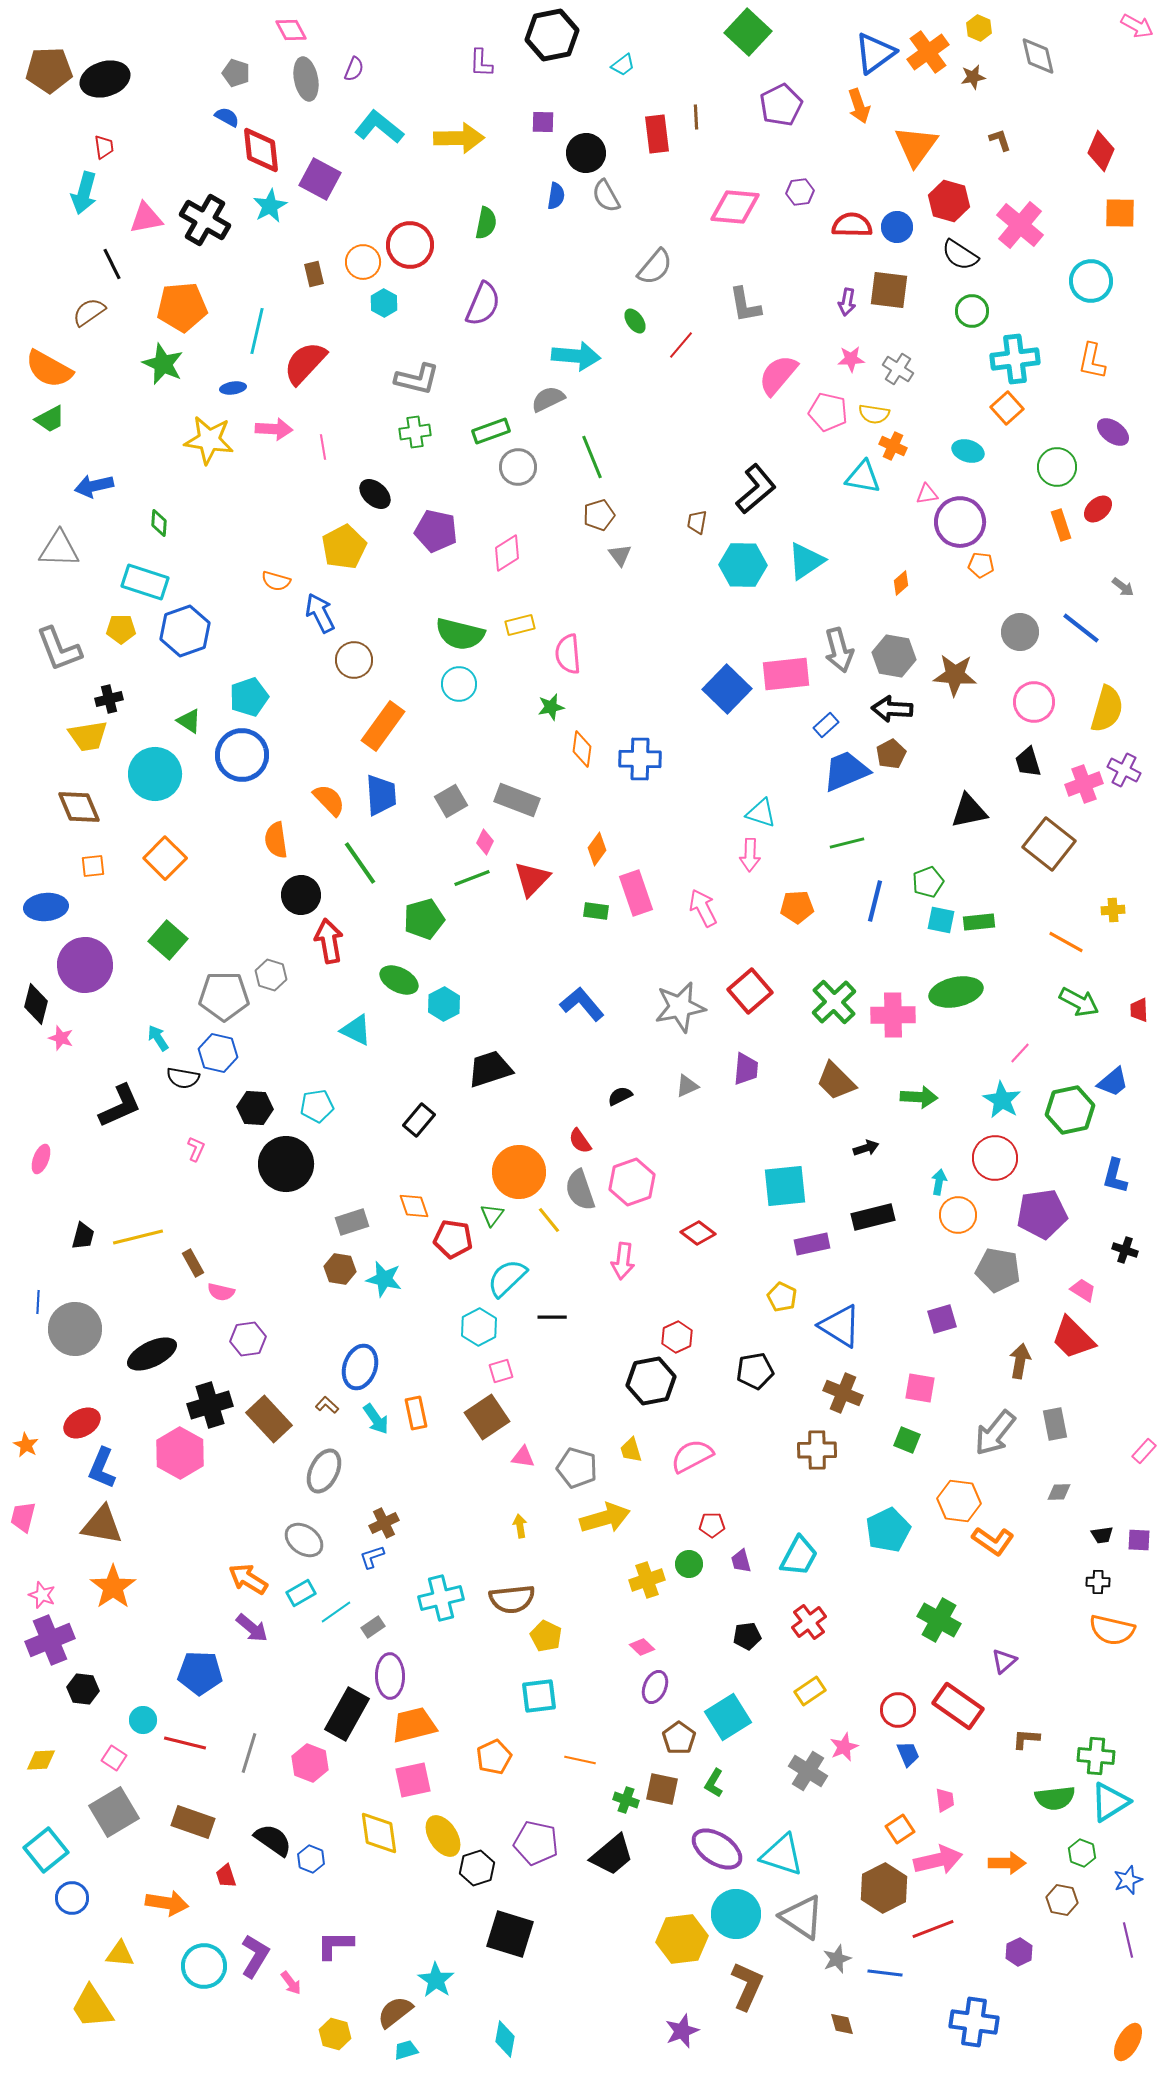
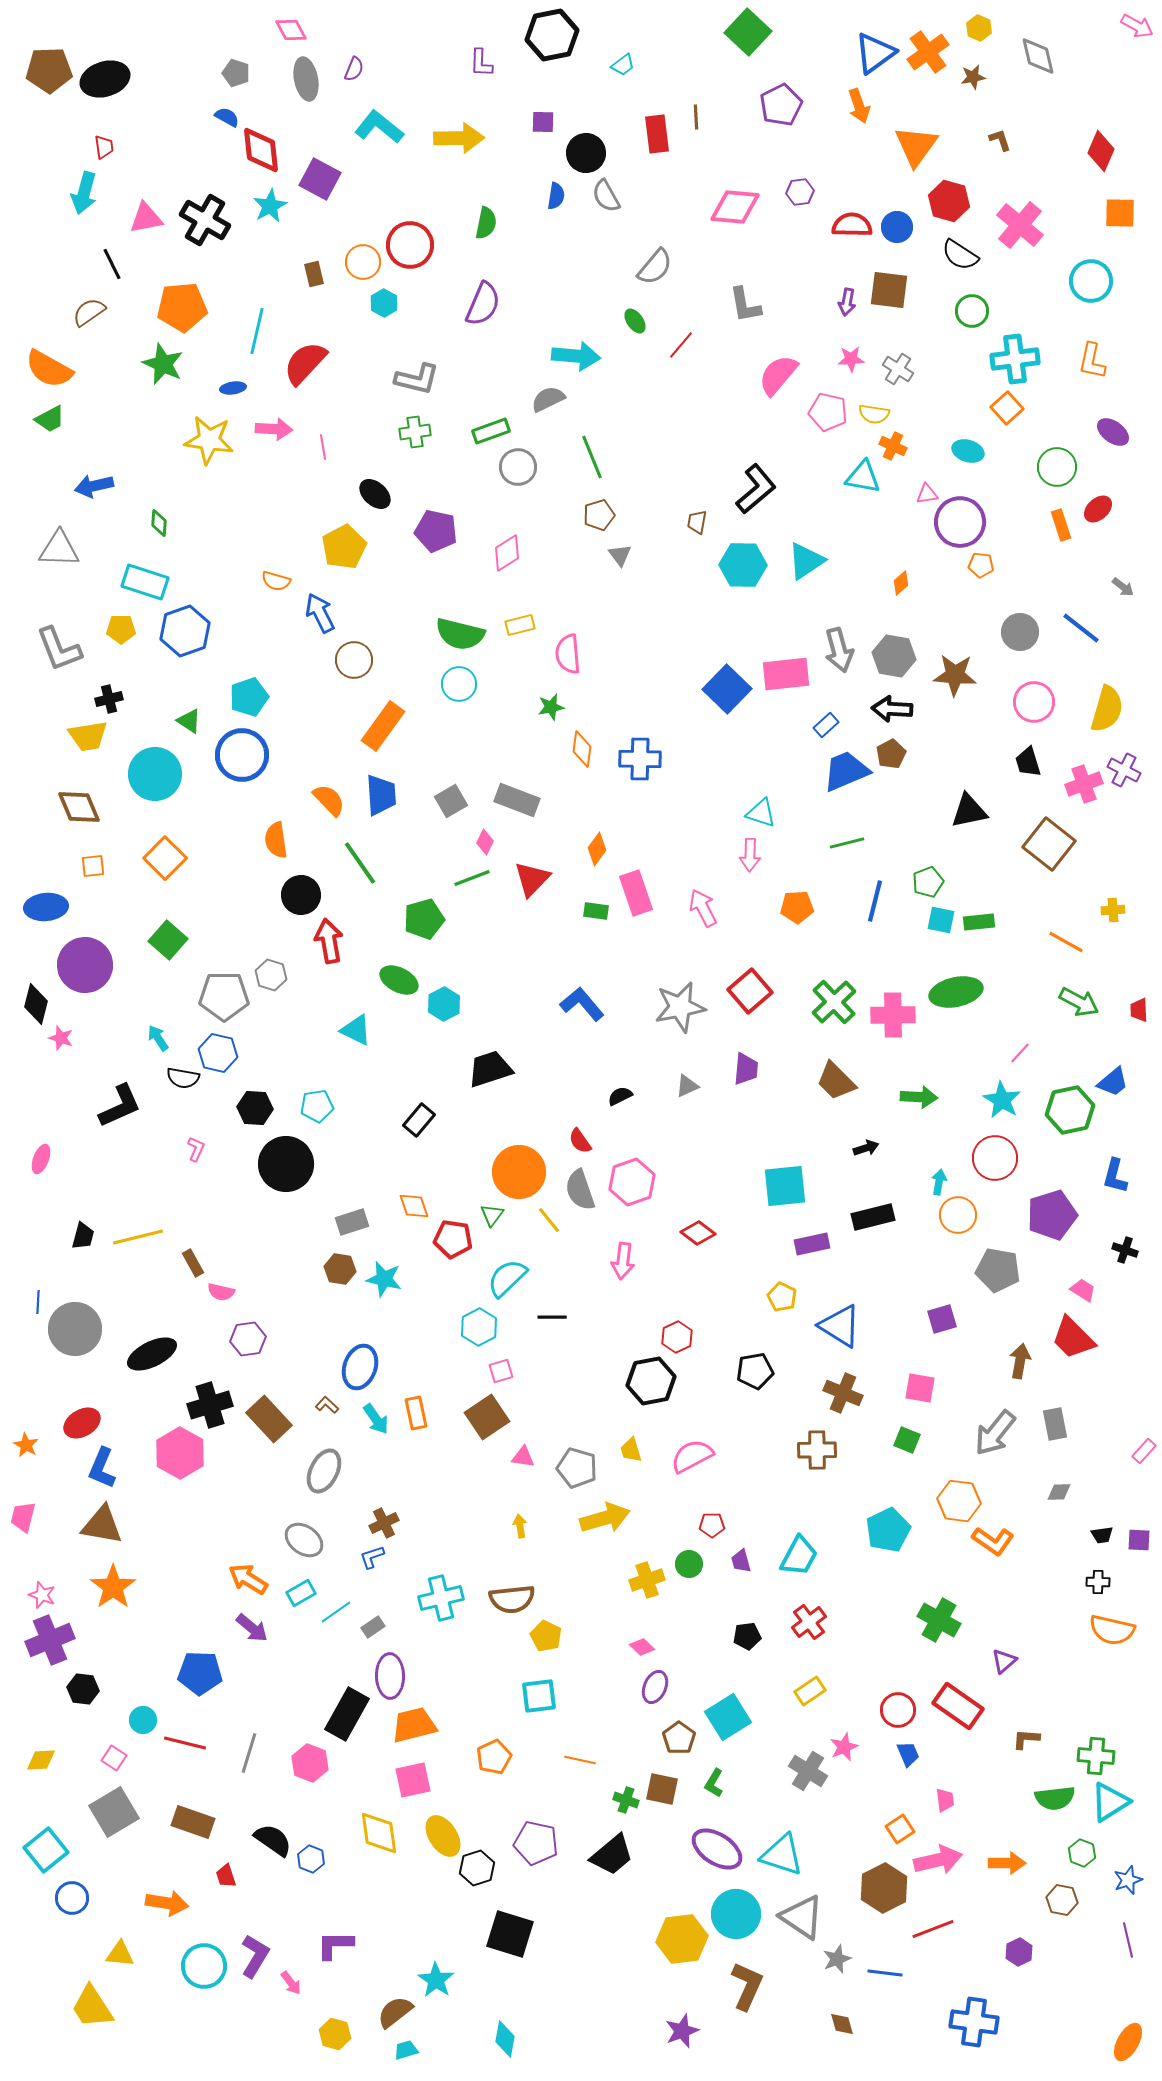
purple pentagon at (1042, 1214): moved 10 px right, 1 px down; rotated 9 degrees counterclockwise
